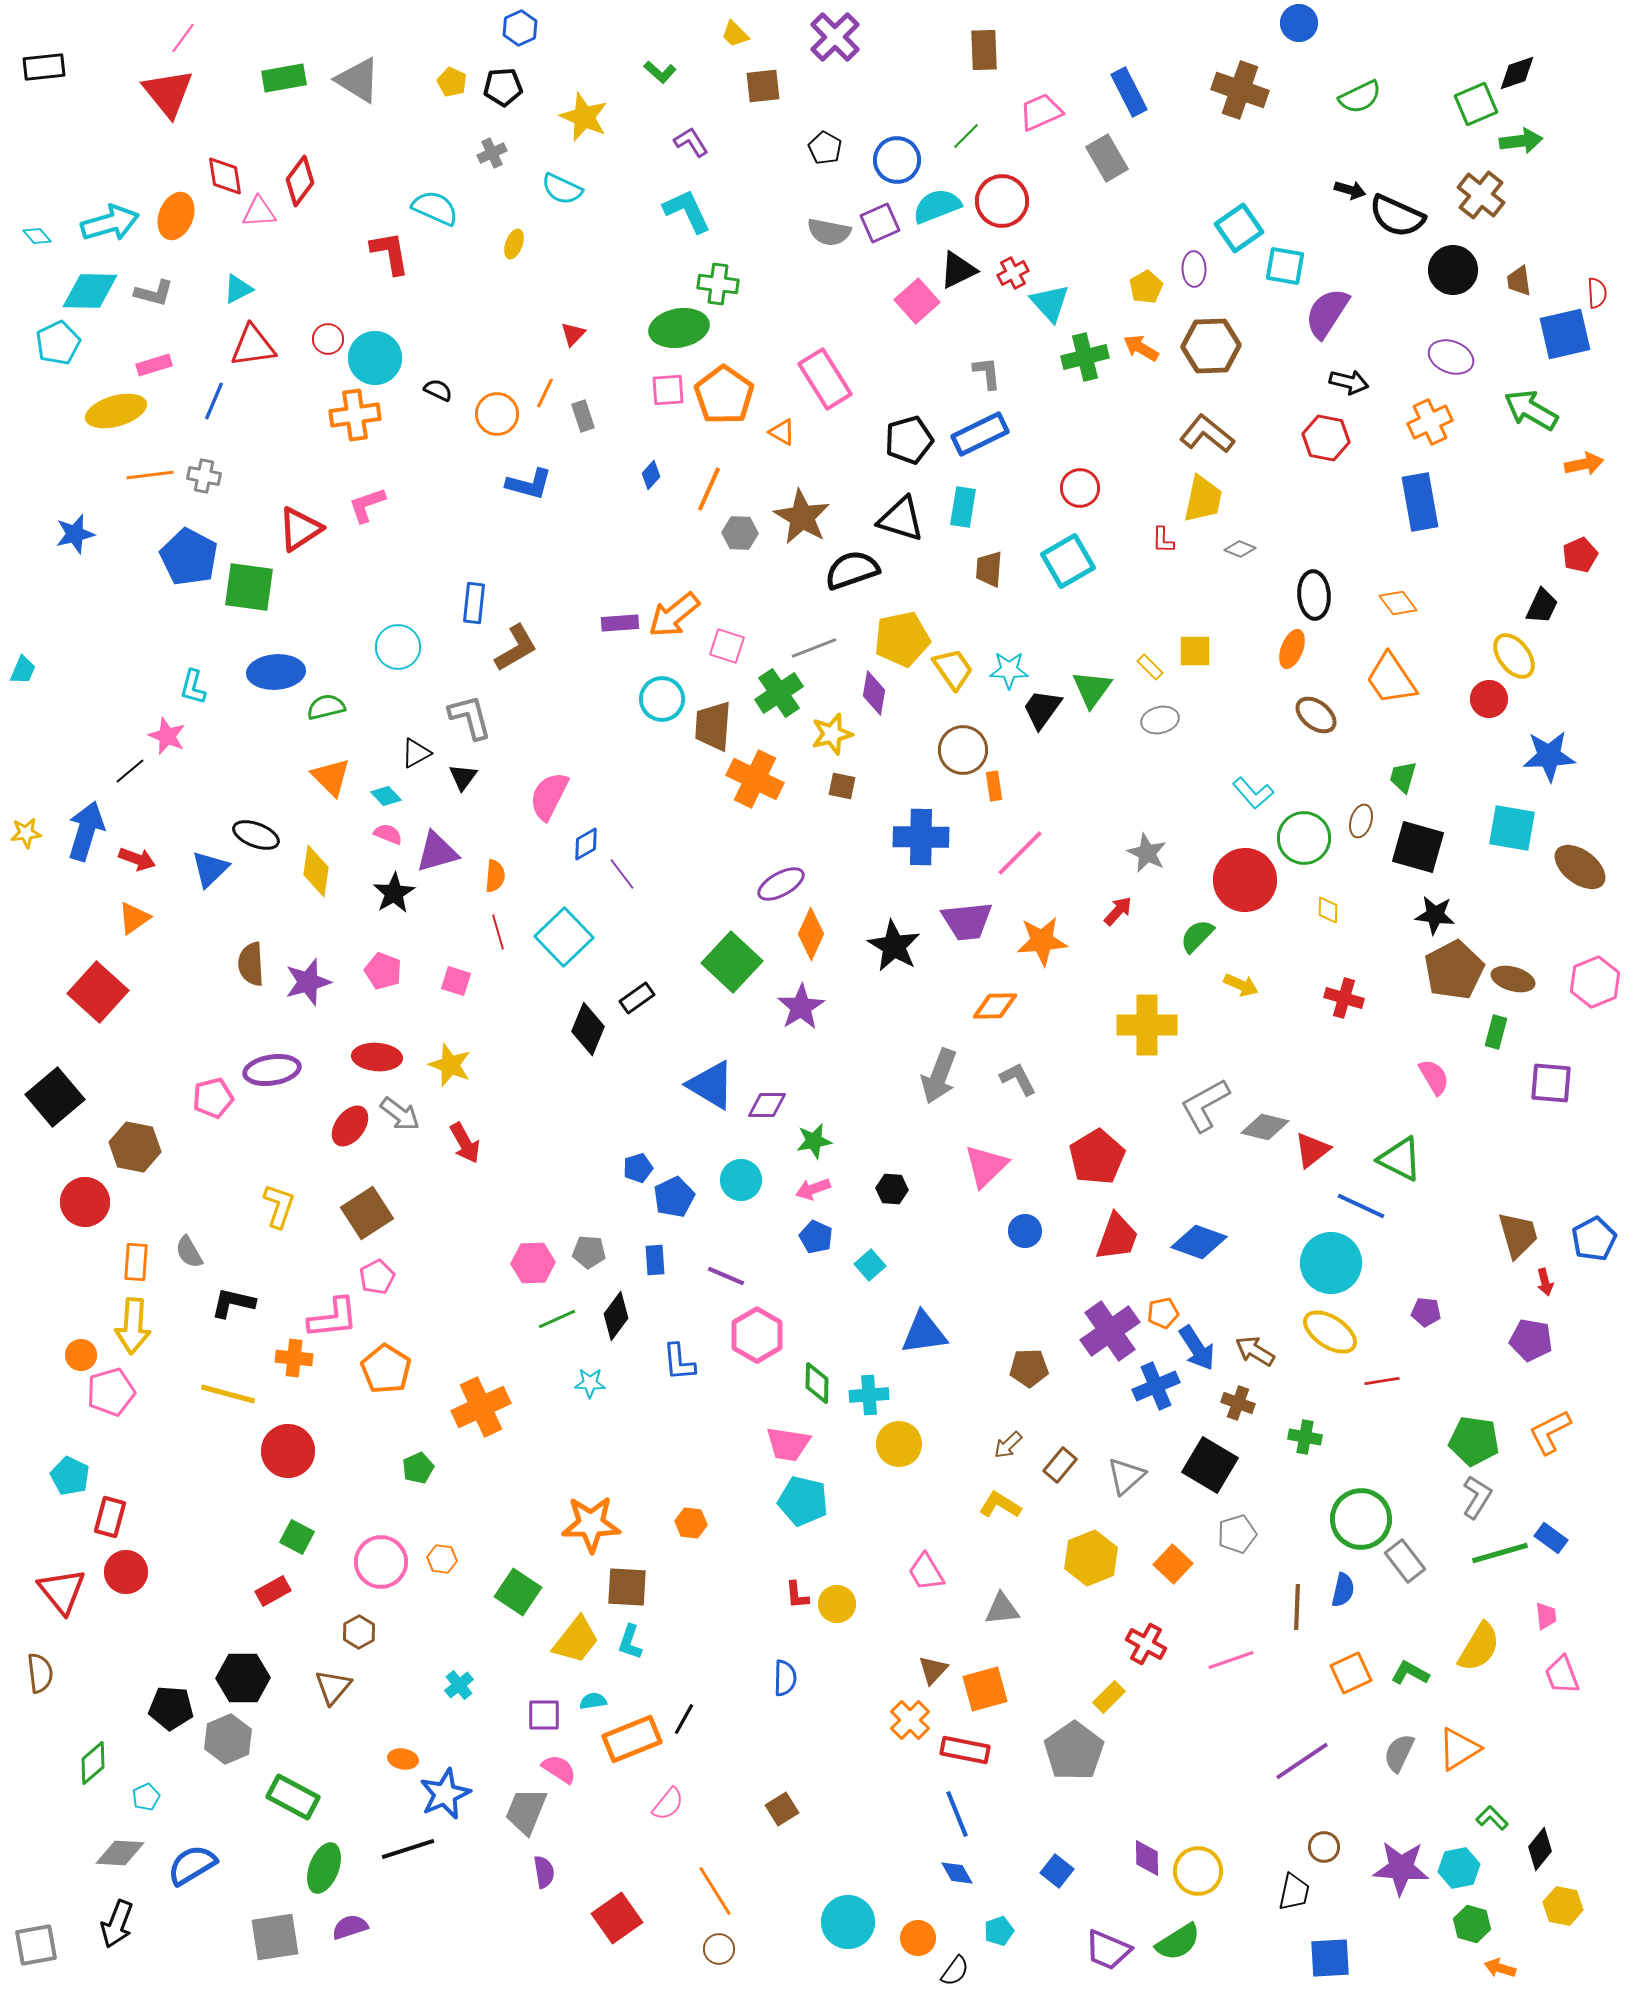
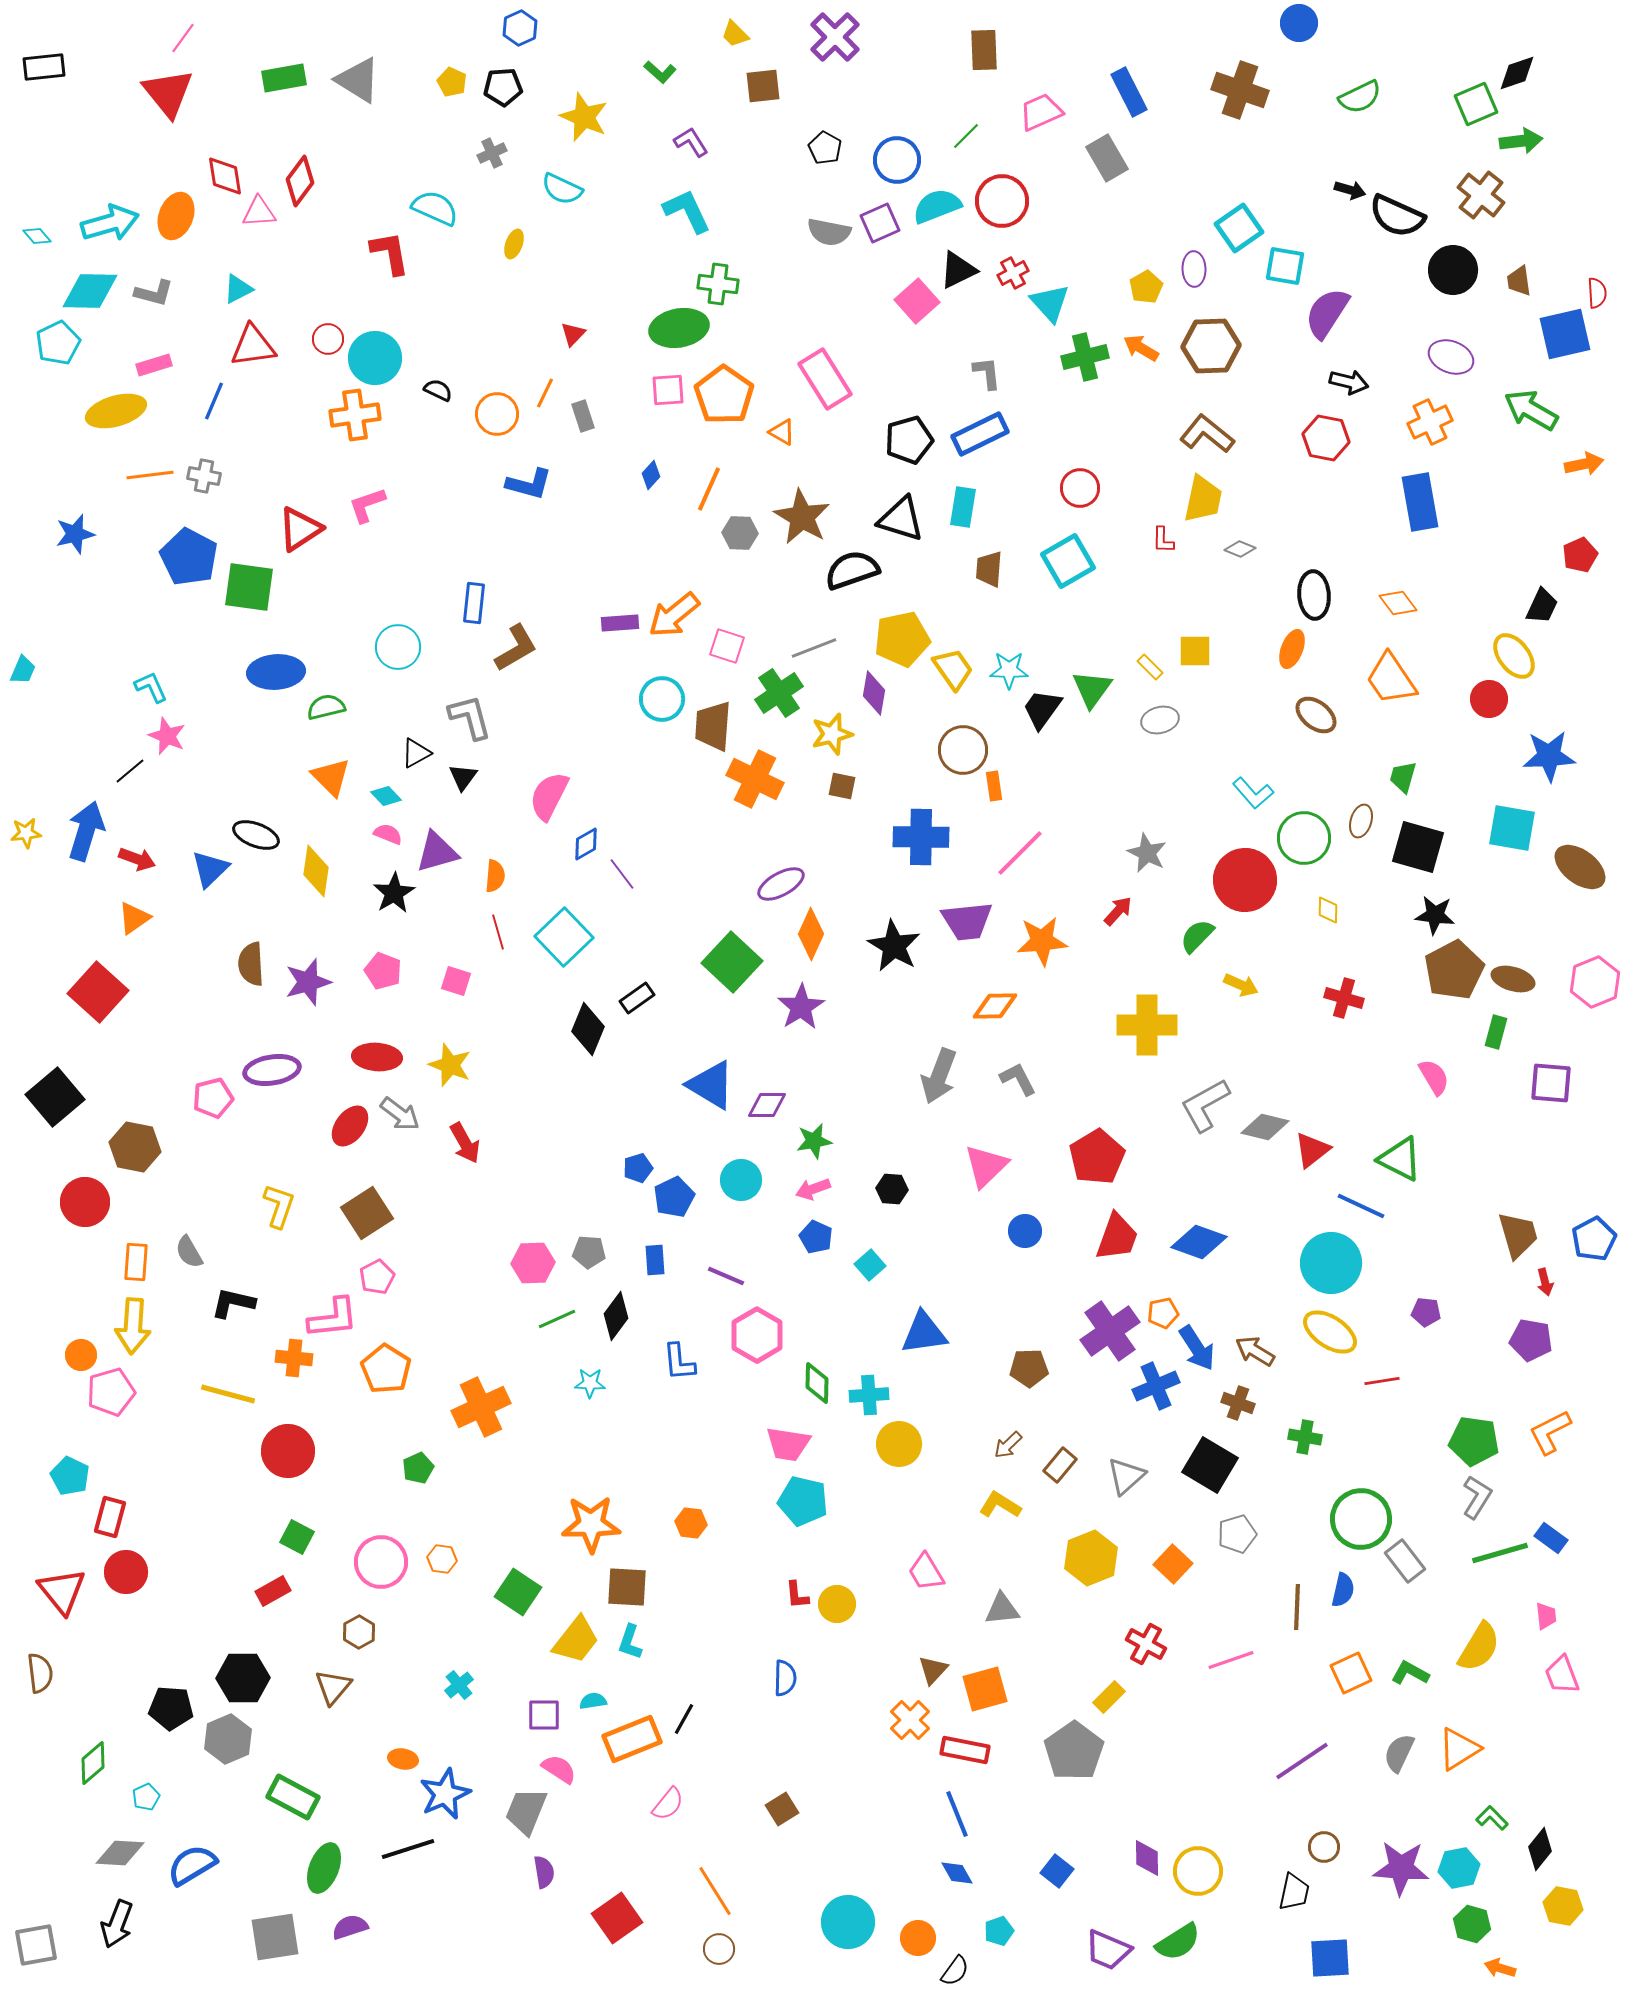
cyan L-shape at (193, 687): moved 42 px left; rotated 141 degrees clockwise
